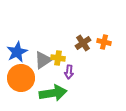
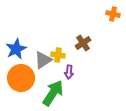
orange cross: moved 9 px right, 28 px up
blue star: moved 1 px left, 3 px up
yellow cross: moved 3 px up
green arrow: rotated 48 degrees counterclockwise
